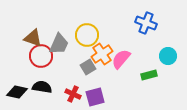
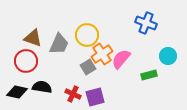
red circle: moved 15 px left, 5 px down
